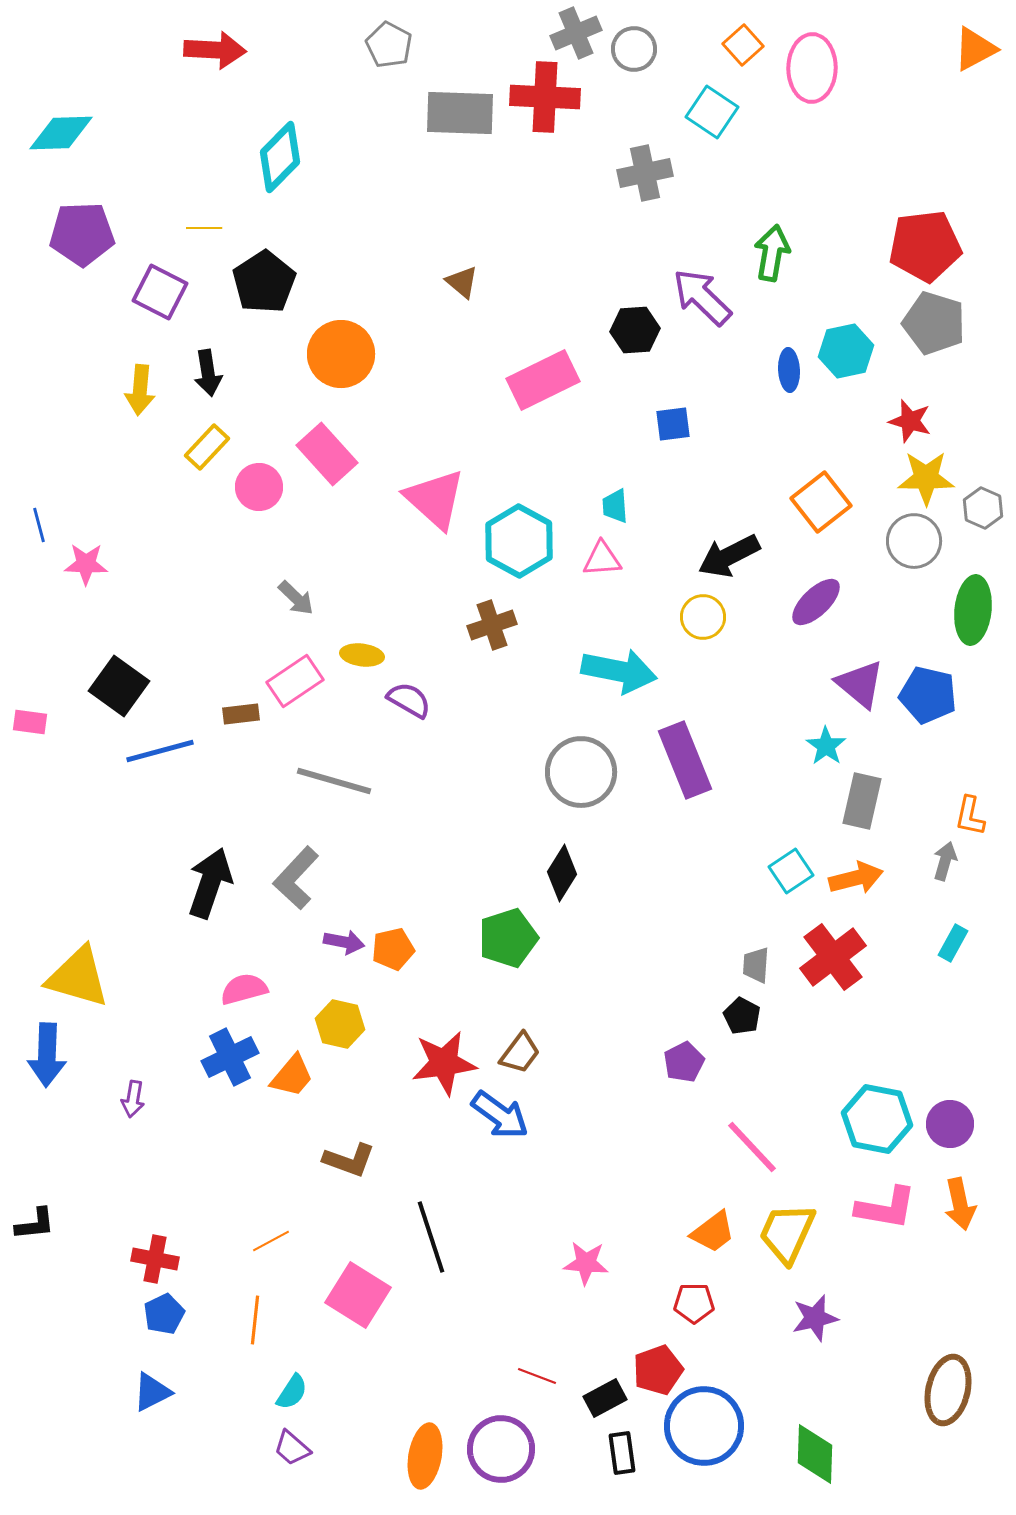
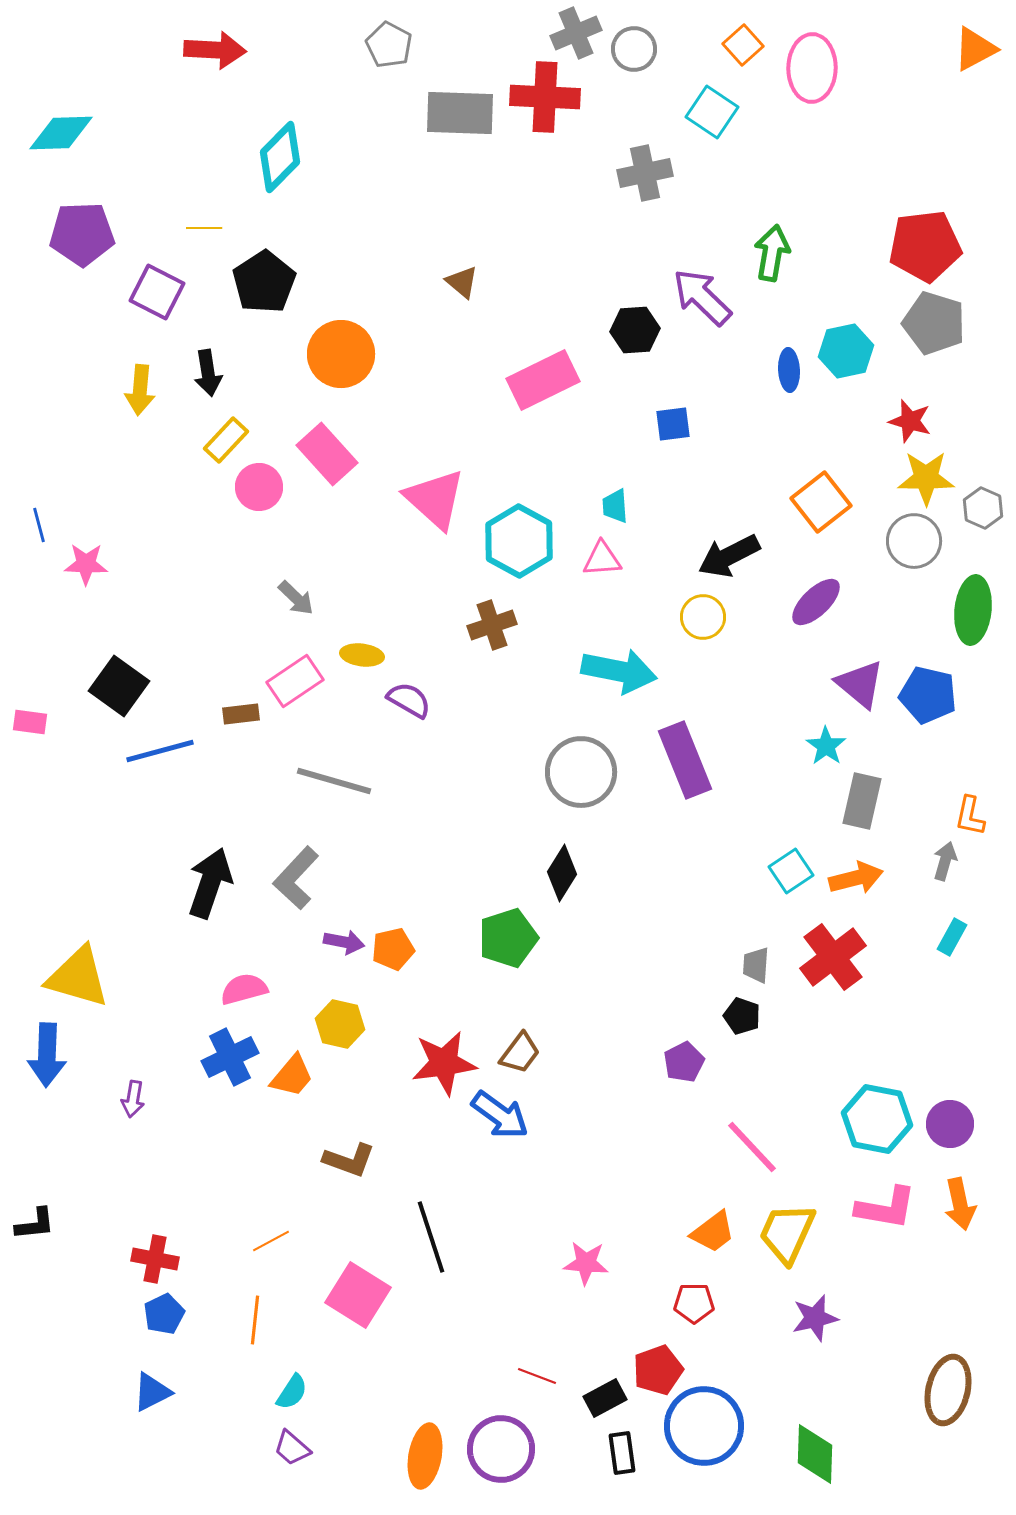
purple square at (160, 292): moved 3 px left
yellow rectangle at (207, 447): moved 19 px right, 7 px up
cyan rectangle at (953, 943): moved 1 px left, 6 px up
black pentagon at (742, 1016): rotated 9 degrees counterclockwise
